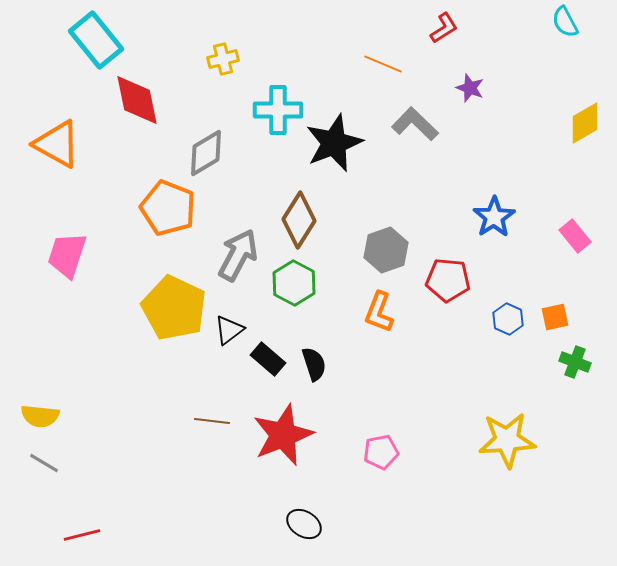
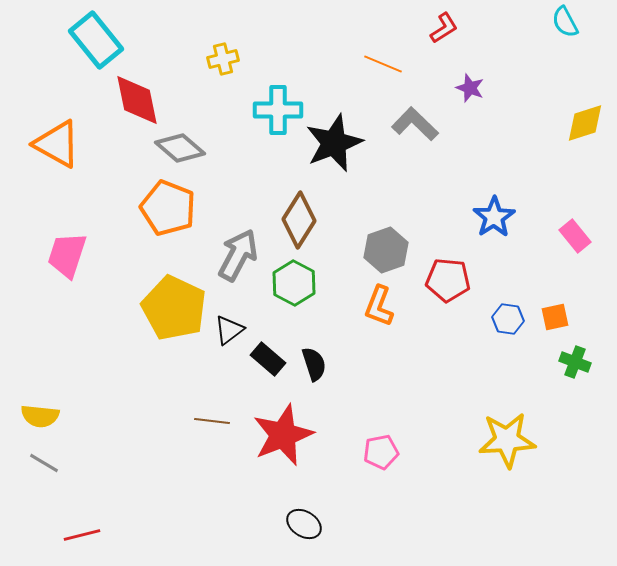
yellow diamond: rotated 12 degrees clockwise
gray diamond: moved 26 px left, 5 px up; rotated 72 degrees clockwise
orange L-shape: moved 6 px up
blue hexagon: rotated 16 degrees counterclockwise
